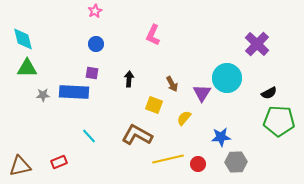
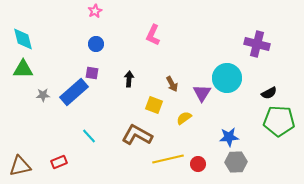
purple cross: rotated 30 degrees counterclockwise
green triangle: moved 4 px left, 1 px down
blue rectangle: rotated 44 degrees counterclockwise
yellow semicircle: rotated 14 degrees clockwise
blue star: moved 8 px right
